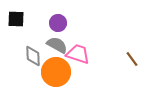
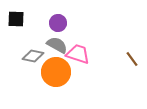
gray diamond: rotated 75 degrees counterclockwise
